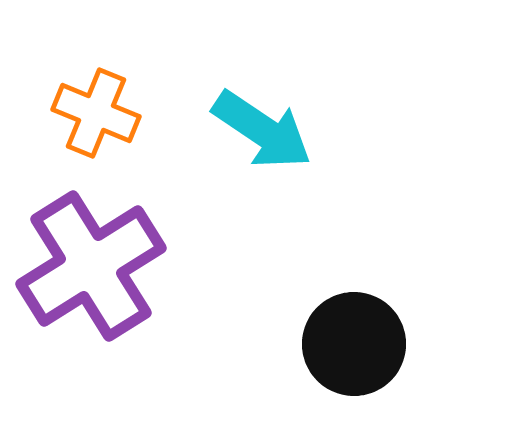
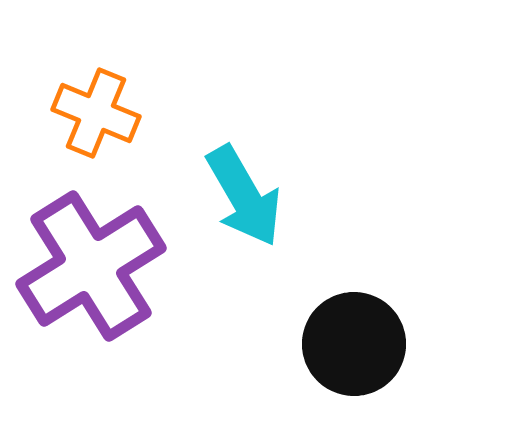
cyan arrow: moved 18 px left, 66 px down; rotated 26 degrees clockwise
